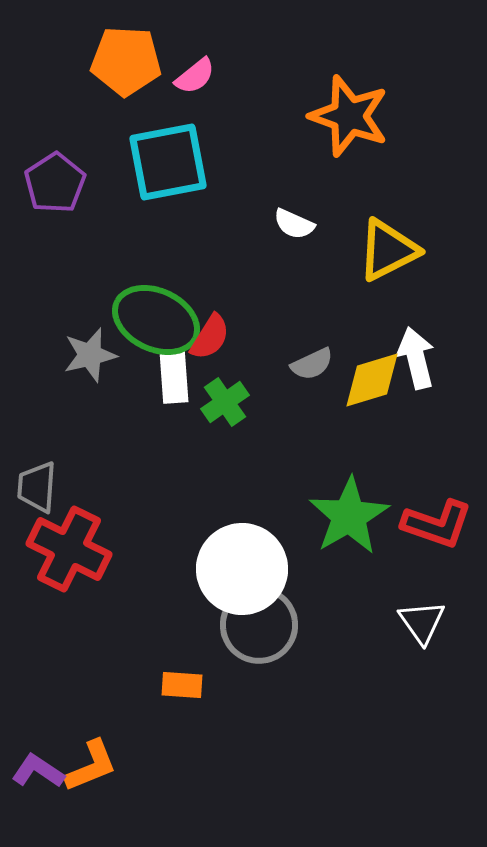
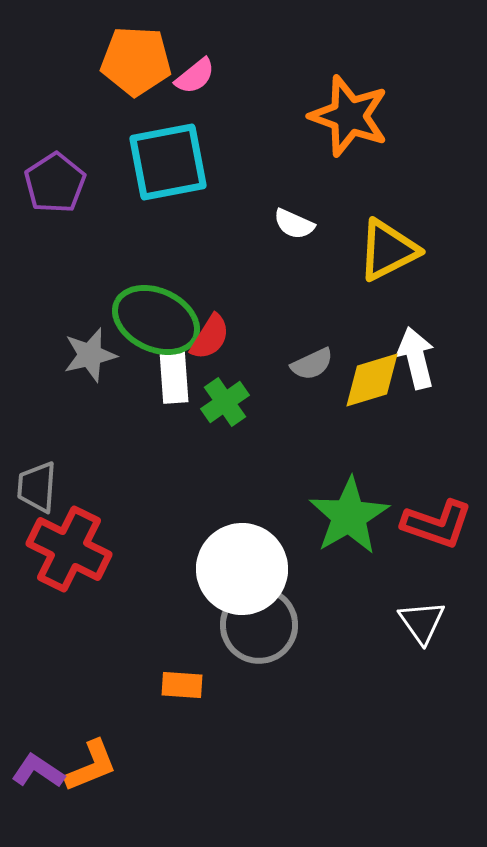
orange pentagon: moved 10 px right
